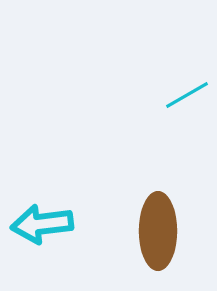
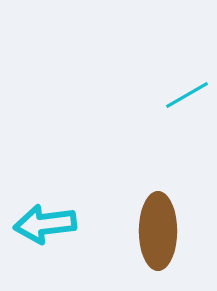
cyan arrow: moved 3 px right
